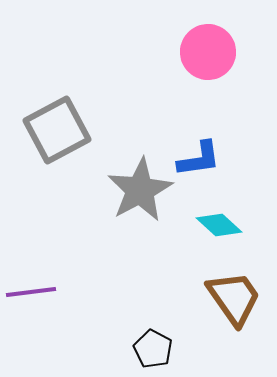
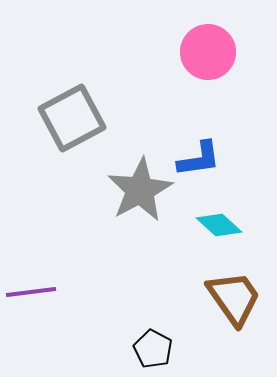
gray square: moved 15 px right, 12 px up
